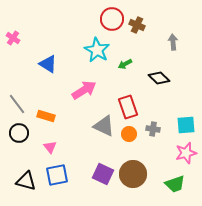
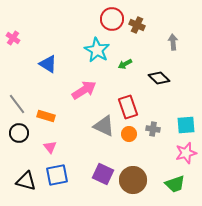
brown circle: moved 6 px down
